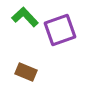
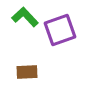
brown rectangle: moved 1 px right; rotated 25 degrees counterclockwise
